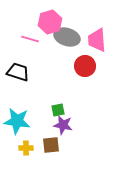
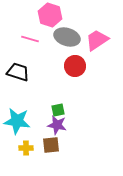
pink hexagon: moved 7 px up; rotated 25 degrees counterclockwise
pink trapezoid: rotated 60 degrees clockwise
red circle: moved 10 px left
purple star: moved 6 px left
